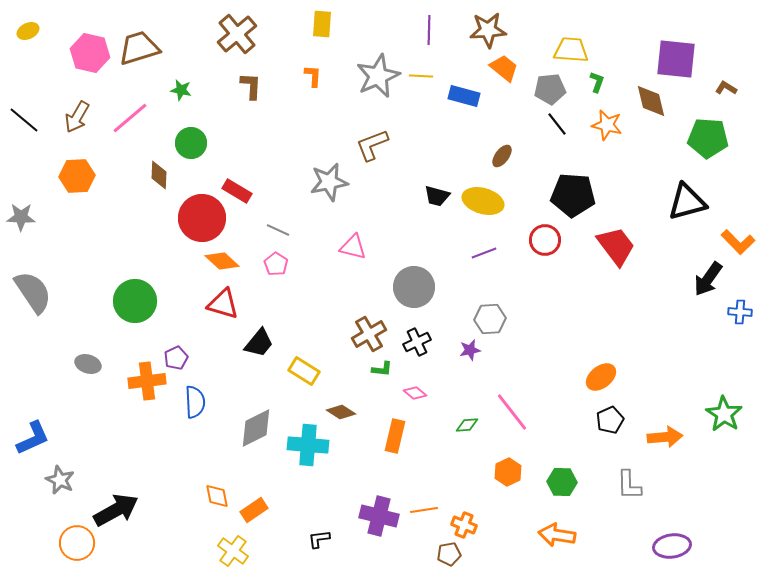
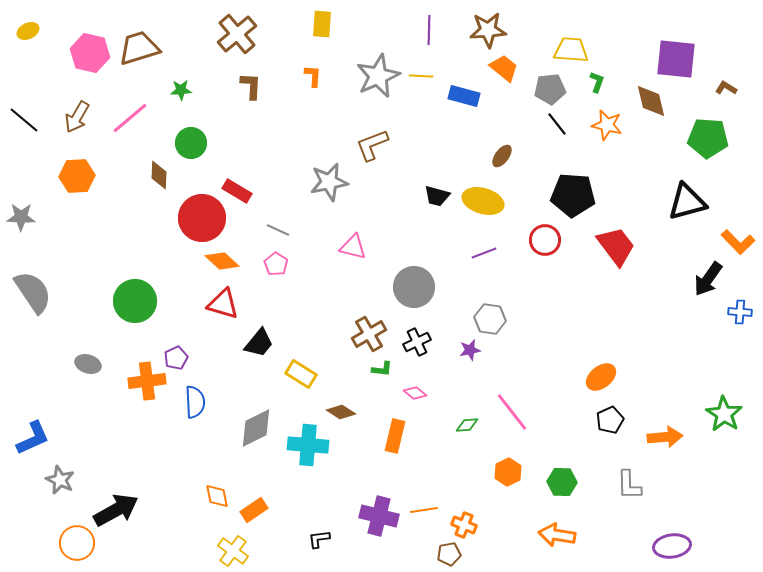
green star at (181, 90): rotated 15 degrees counterclockwise
gray hexagon at (490, 319): rotated 12 degrees clockwise
yellow rectangle at (304, 371): moved 3 px left, 3 px down
